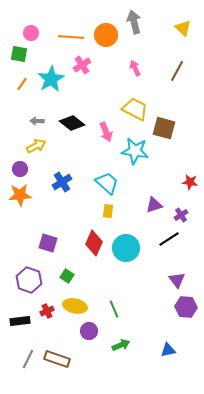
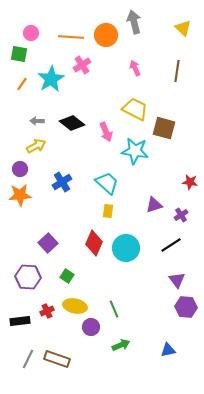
brown line at (177, 71): rotated 20 degrees counterclockwise
black line at (169, 239): moved 2 px right, 6 px down
purple square at (48, 243): rotated 30 degrees clockwise
purple hexagon at (29, 280): moved 1 px left, 3 px up; rotated 15 degrees counterclockwise
purple circle at (89, 331): moved 2 px right, 4 px up
